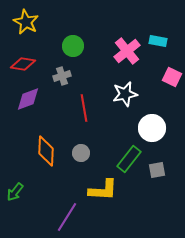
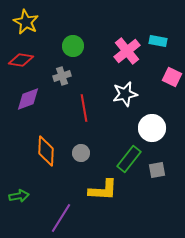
red diamond: moved 2 px left, 4 px up
green arrow: moved 4 px right, 4 px down; rotated 138 degrees counterclockwise
purple line: moved 6 px left, 1 px down
